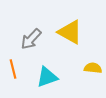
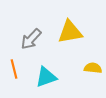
yellow triangle: rotated 40 degrees counterclockwise
orange line: moved 1 px right
cyan triangle: moved 1 px left
